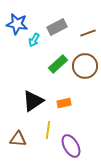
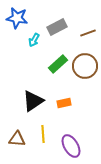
blue star: moved 6 px up
yellow line: moved 5 px left, 4 px down; rotated 12 degrees counterclockwise
brown triangle: moved 1 px left
